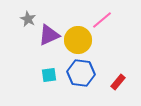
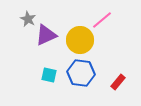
purple triangle: moved 3 px left
yellow circle: moved 2 px right
cyan square: rotated 21 degrees clockwise
